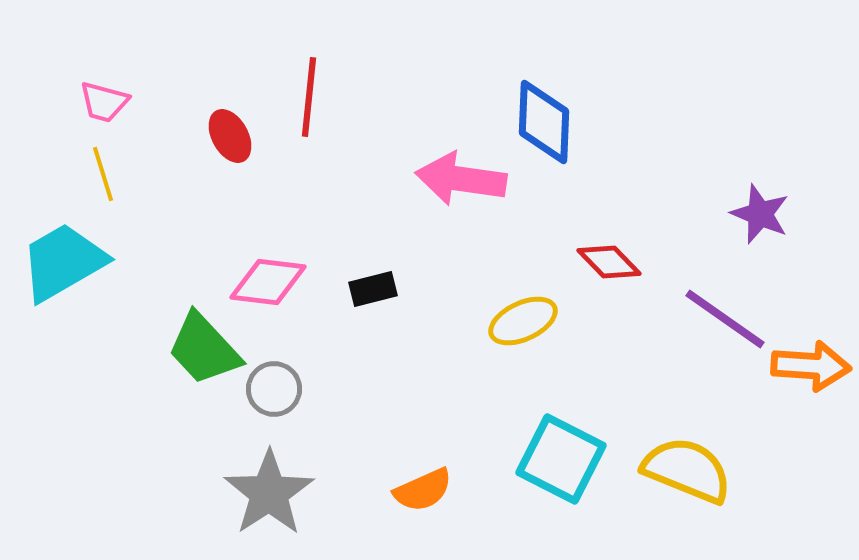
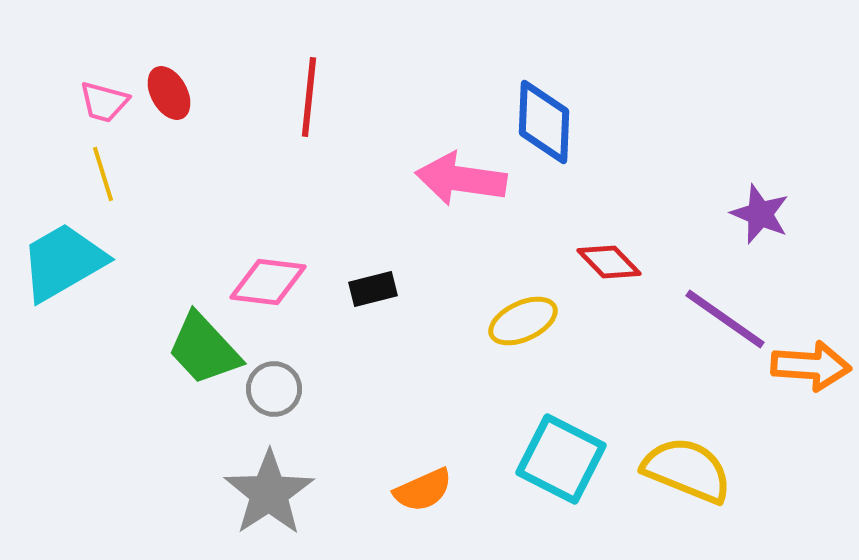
red ellipse: moved 61 px left, 43 px up
